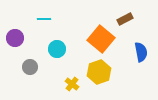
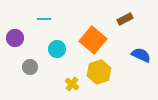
orange square: moved 8 px left, 1 px down
blue semicircle: moved 3 px down; rotated 54 degrees counterclockwise
